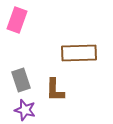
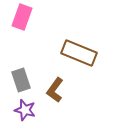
pink rectangle: moved 5 px right, 3 px up
brown rectangle: rotated 24 degrees clockwise
brown L-shape: rotated 35 degrees clockwise
